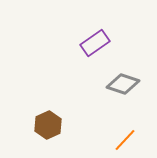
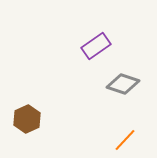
purple rectangle: moved 1 px right, 3 px down
brown hexagon: moved 21 px left, 6 px up
